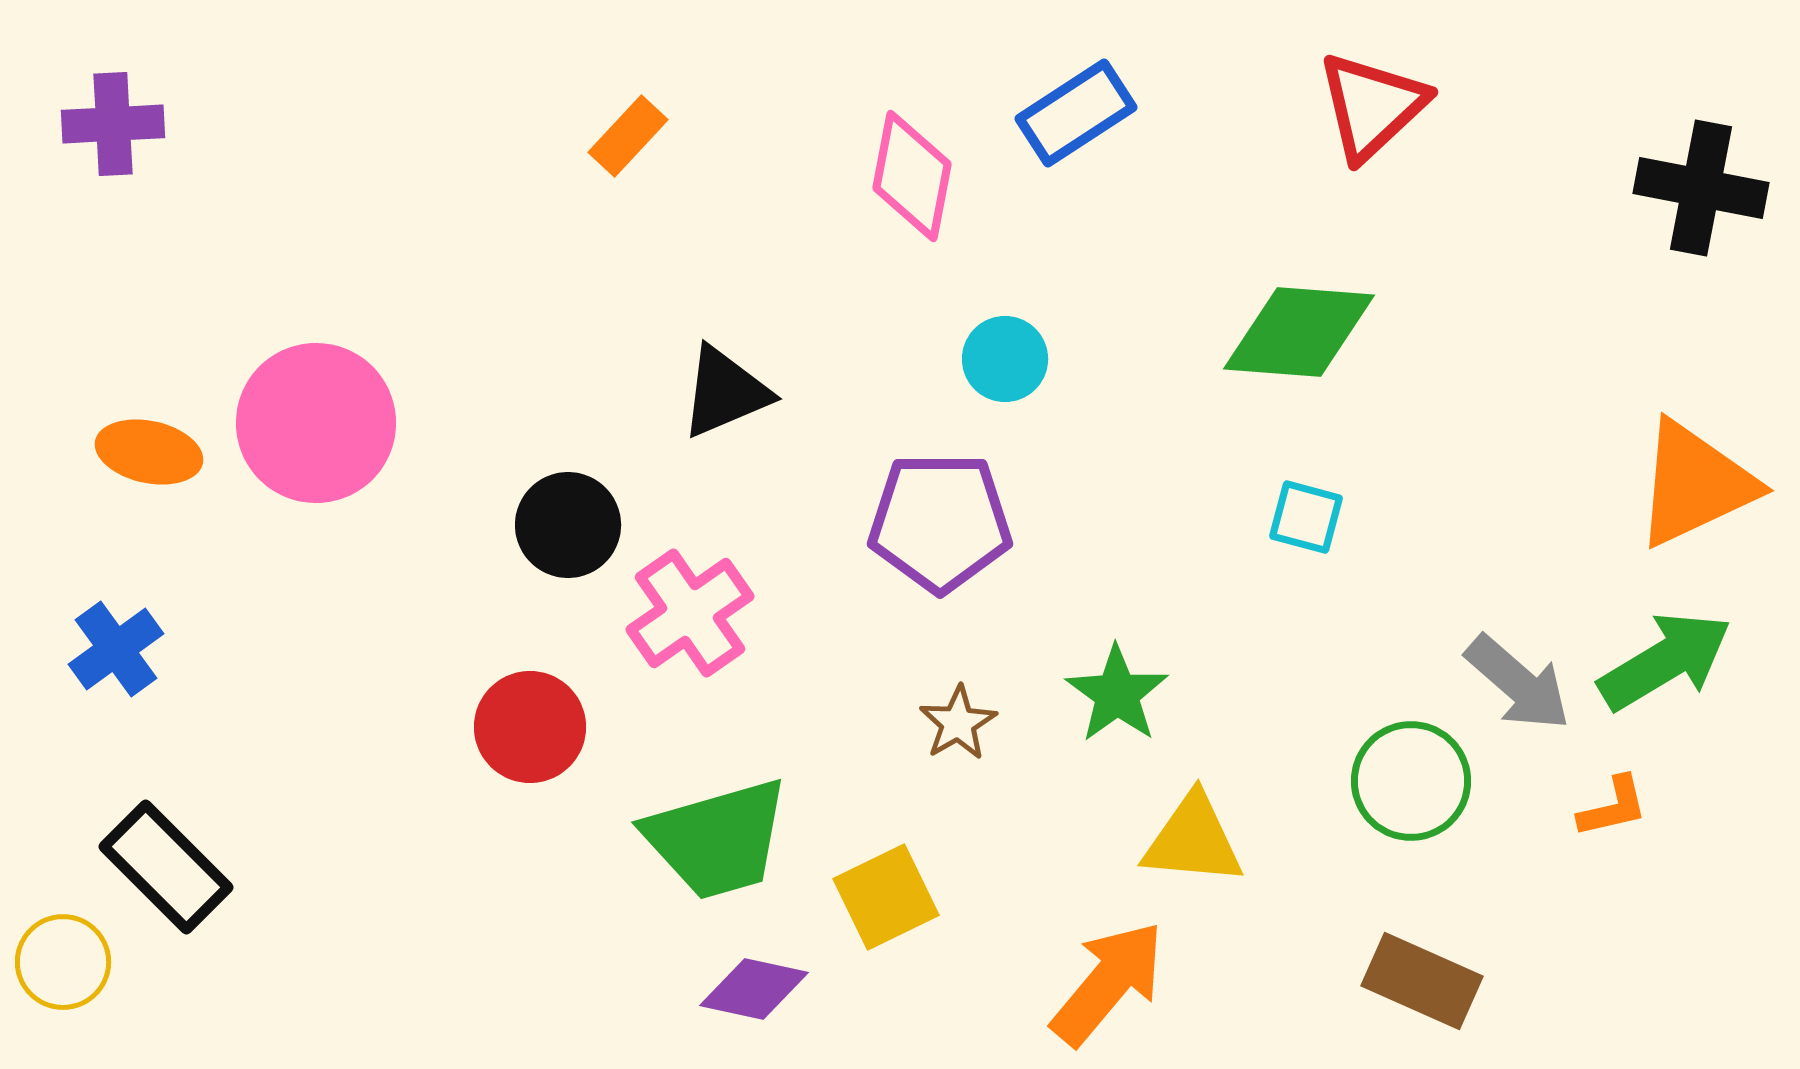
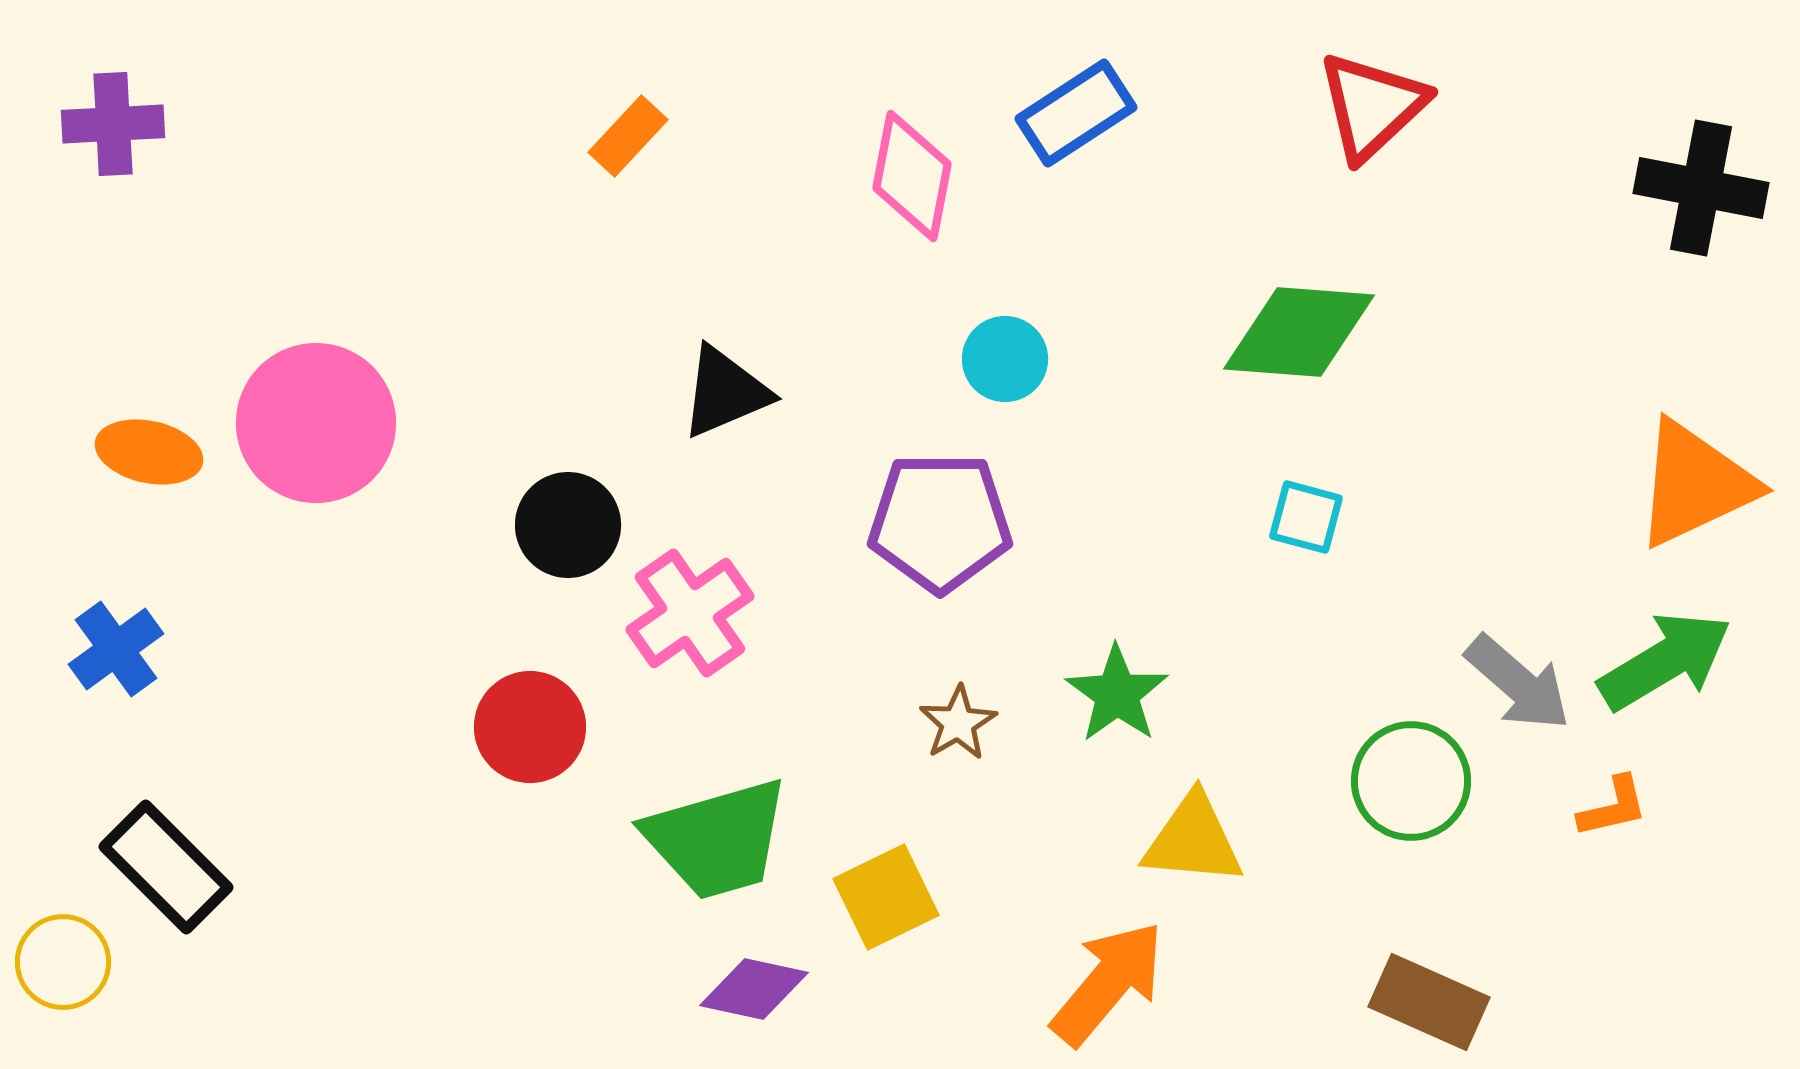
brown rectangle: moved 7 px right, 21 px down
